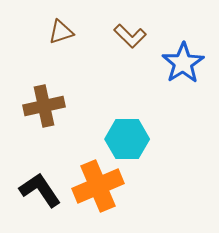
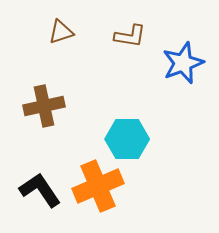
brown L-shape: rotated 36 degrees counterclockwise
blue star: rotated 12 degrees clockwise
